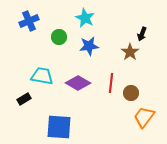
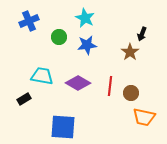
blue star: moved 2 px left, 1 px up
red line: moved 1 px left, 3 px down
orange trapezoid: rotated 115 degrees counterclockwise
blue square: moved 4 px right
